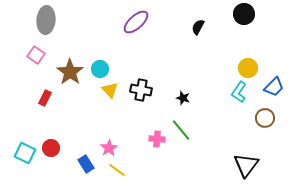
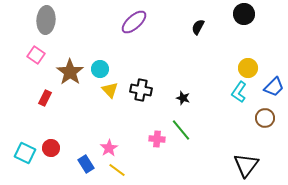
purple ellipse: moved 2 px left
